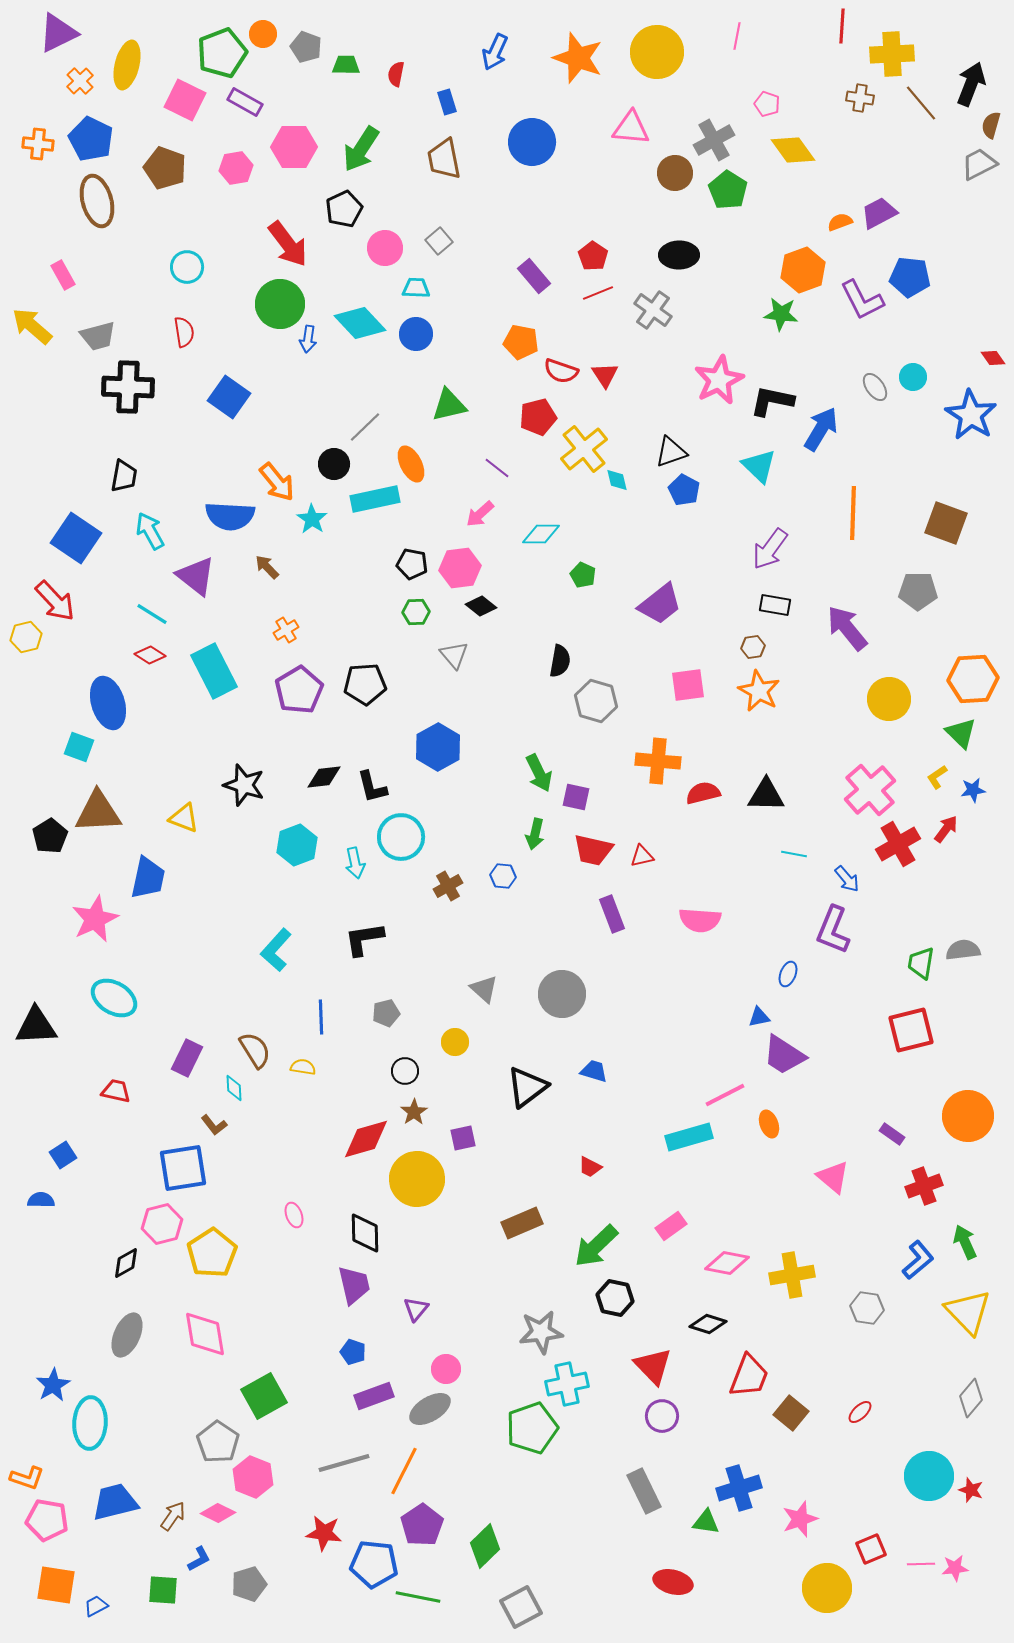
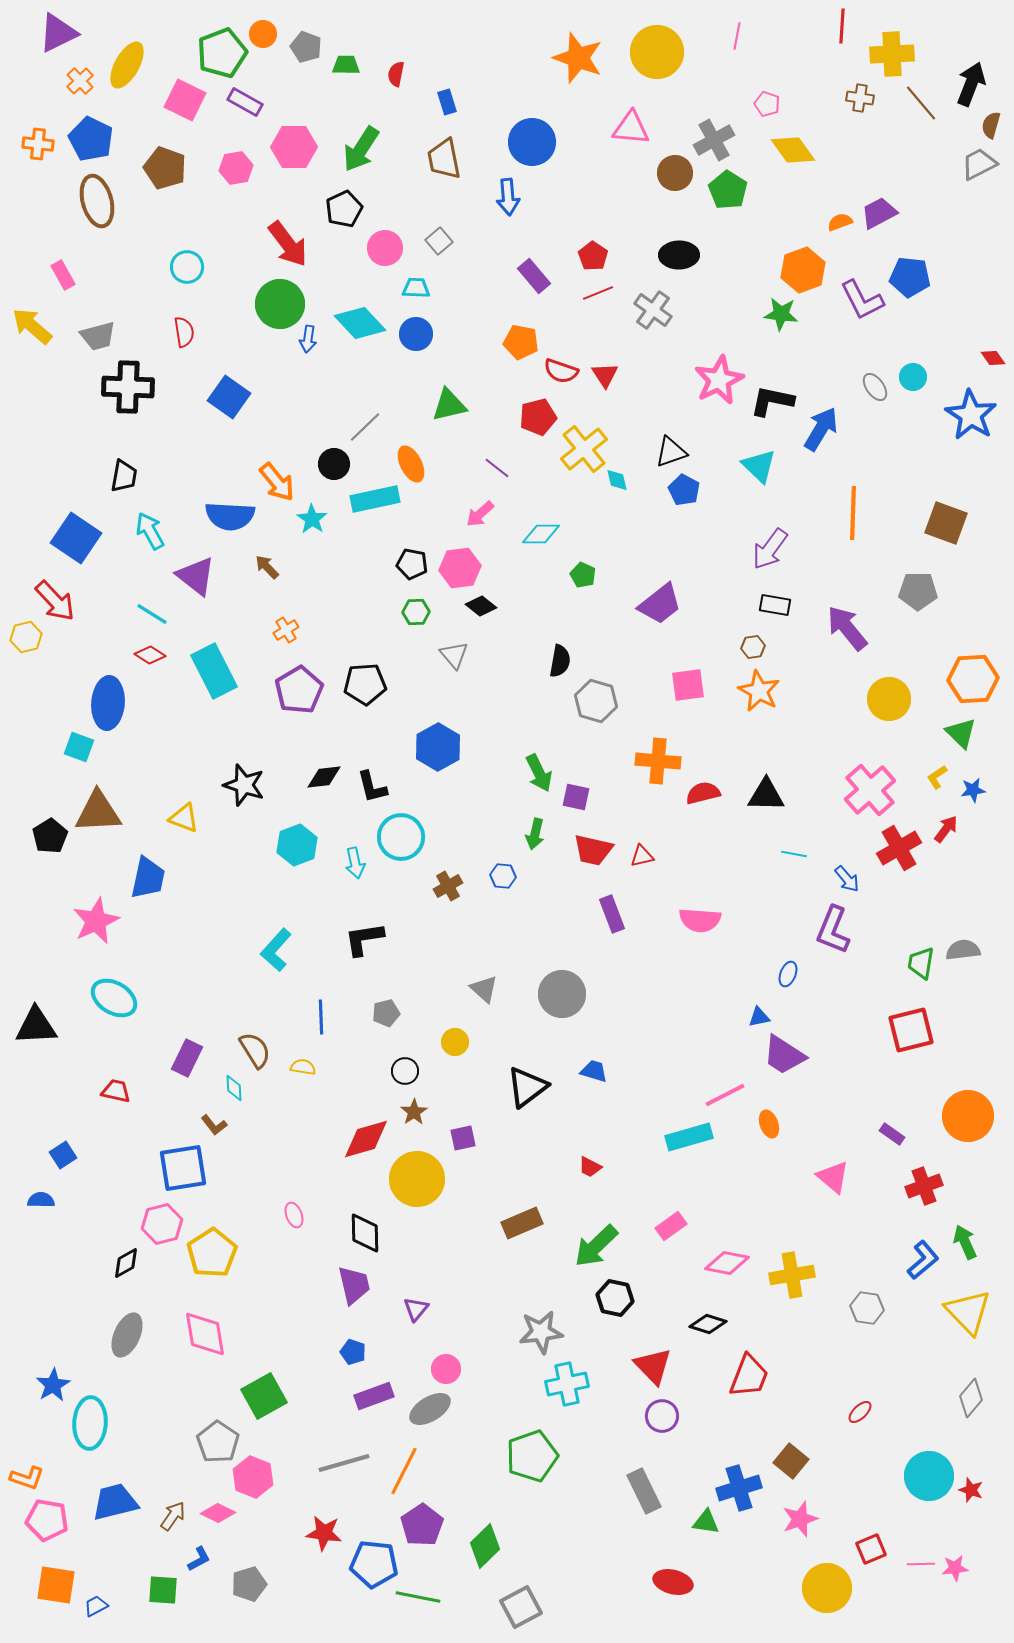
blue arrow at (495, 52): moved 13 px right, 145 px down; rotated 30 degrees counterclockwise
yellow ellipse at (127, 65): rotated 15 degrees clockwise
blue ellipse at (108, 703): rotated 21 degrees clockwise
red cross at (898, 844): moved 1 px right, 4 px down
pink star at (95, 919): moved 1 px right, 2 px down
blue L-shape at (918, 1260): moved 5 px right
brown square at (791, 1413): moved 48 px down
green pentagon at (532, 1428): moved 28 px down
